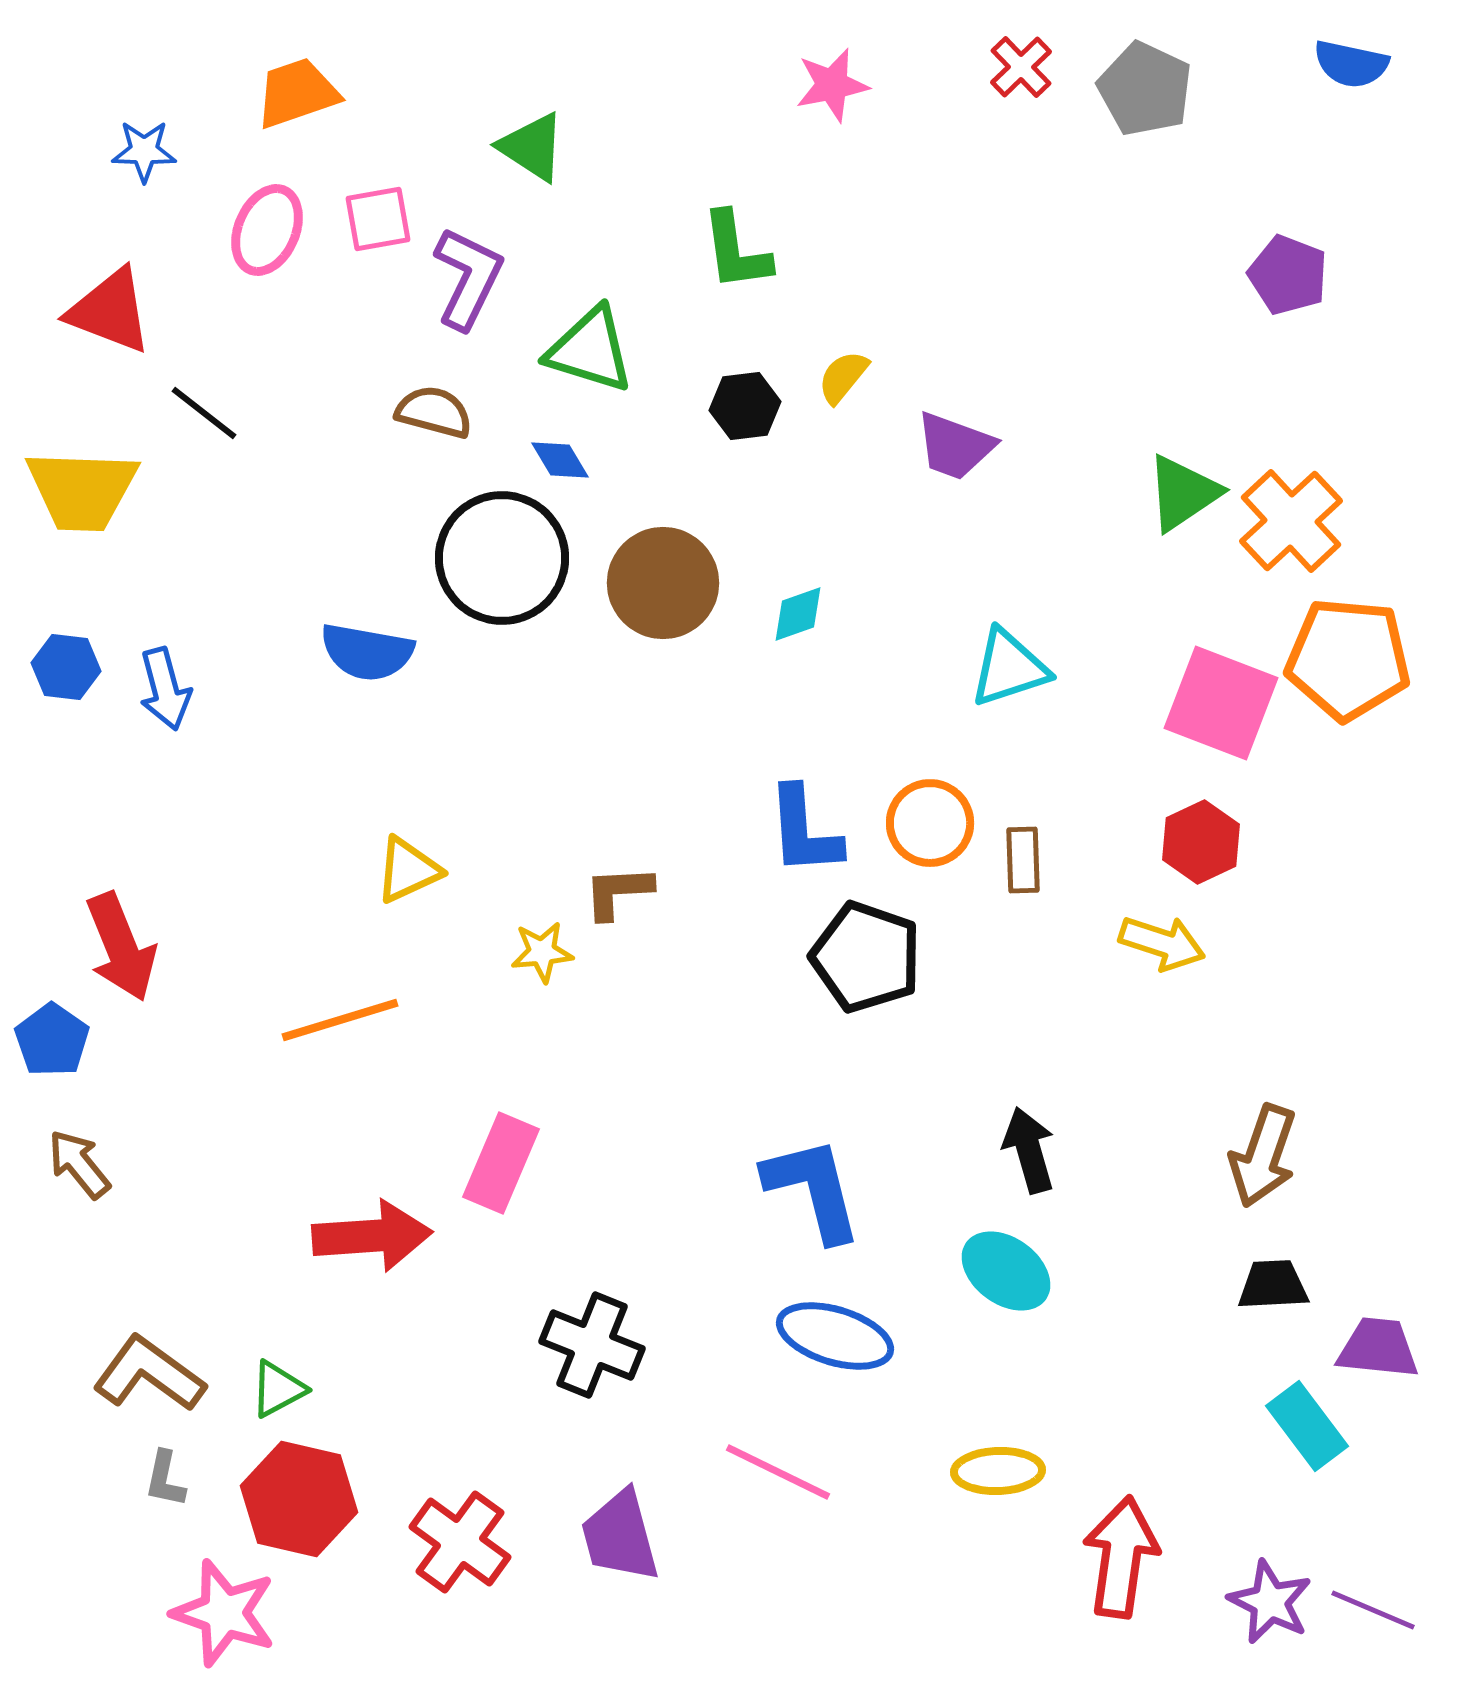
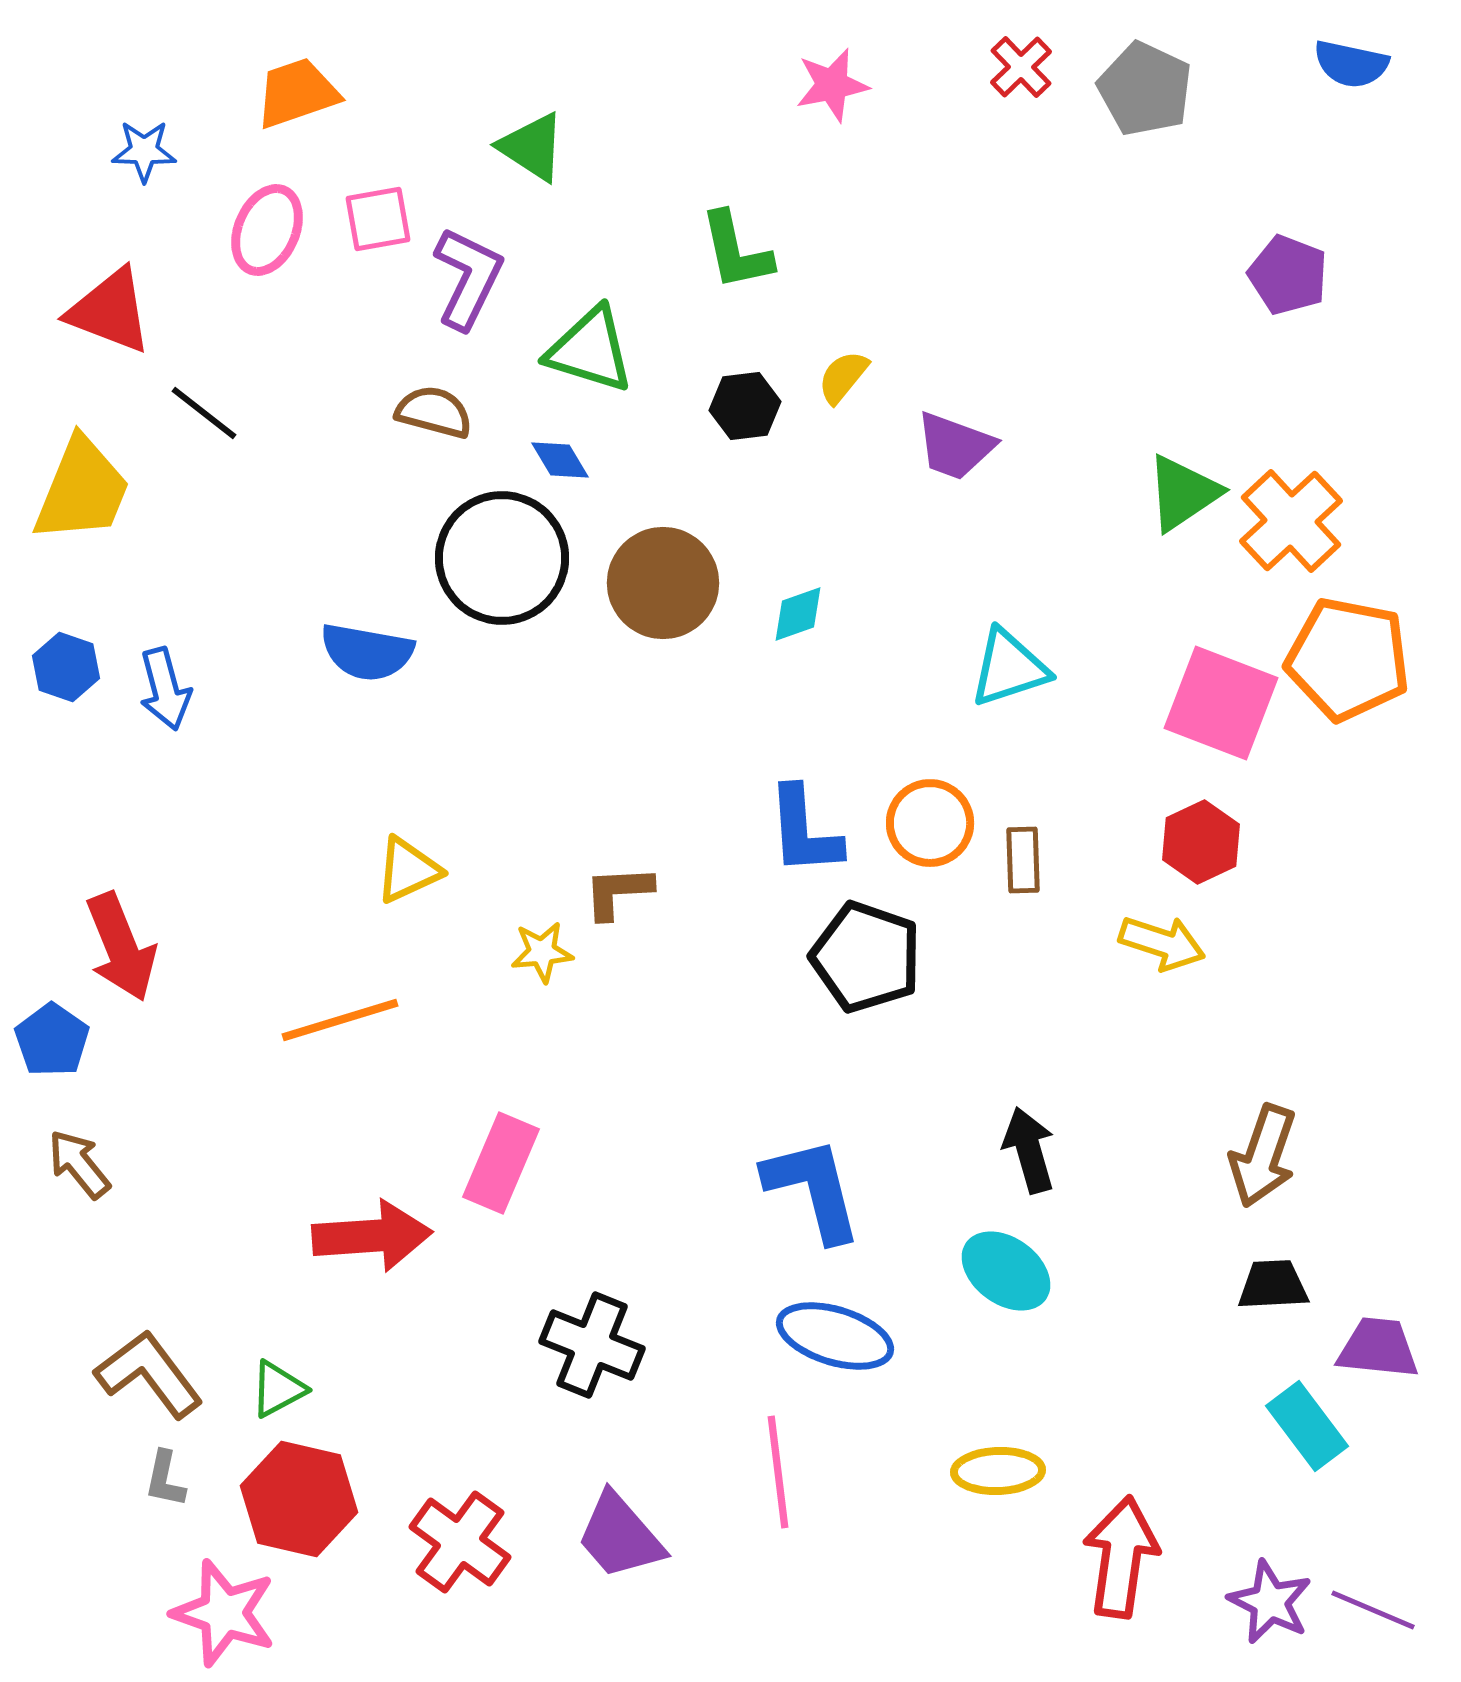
green L-shape at (736, 251): rotated 4 degrees counterclockwise
yellow trapezoid at (82, 490): rotated 70 degrees counterclockwise
orange pentagon at (1348, 659): rotated 6 degrees clockwise
blue hexagon at (66, 667): rotated 12 degrees clockwise
brown L-shape at (149, 1374): rotated 17 degrees clockwise
pink line at (778, 1472): rotated 57 degrees clockwise
purple trapezoid at (620, 1536): rotated 26 degrees counterclockwise
